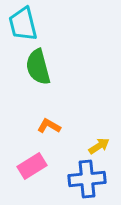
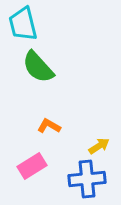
green semicircle: rotated 27 degrees counterclockwise
